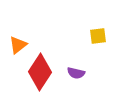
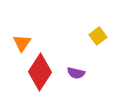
yellow square: rotated 30 degrees counterclockwise
orange triangle: moved 4 px right, 2 px up; rotated 18 degrees counterclockwise
